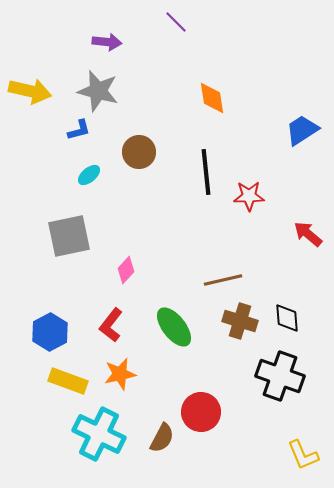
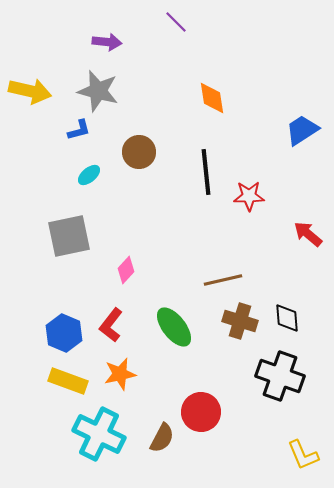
blue hexagon: moved 14 px right, 1 px down; rotated 9 degrees counterclockwise
